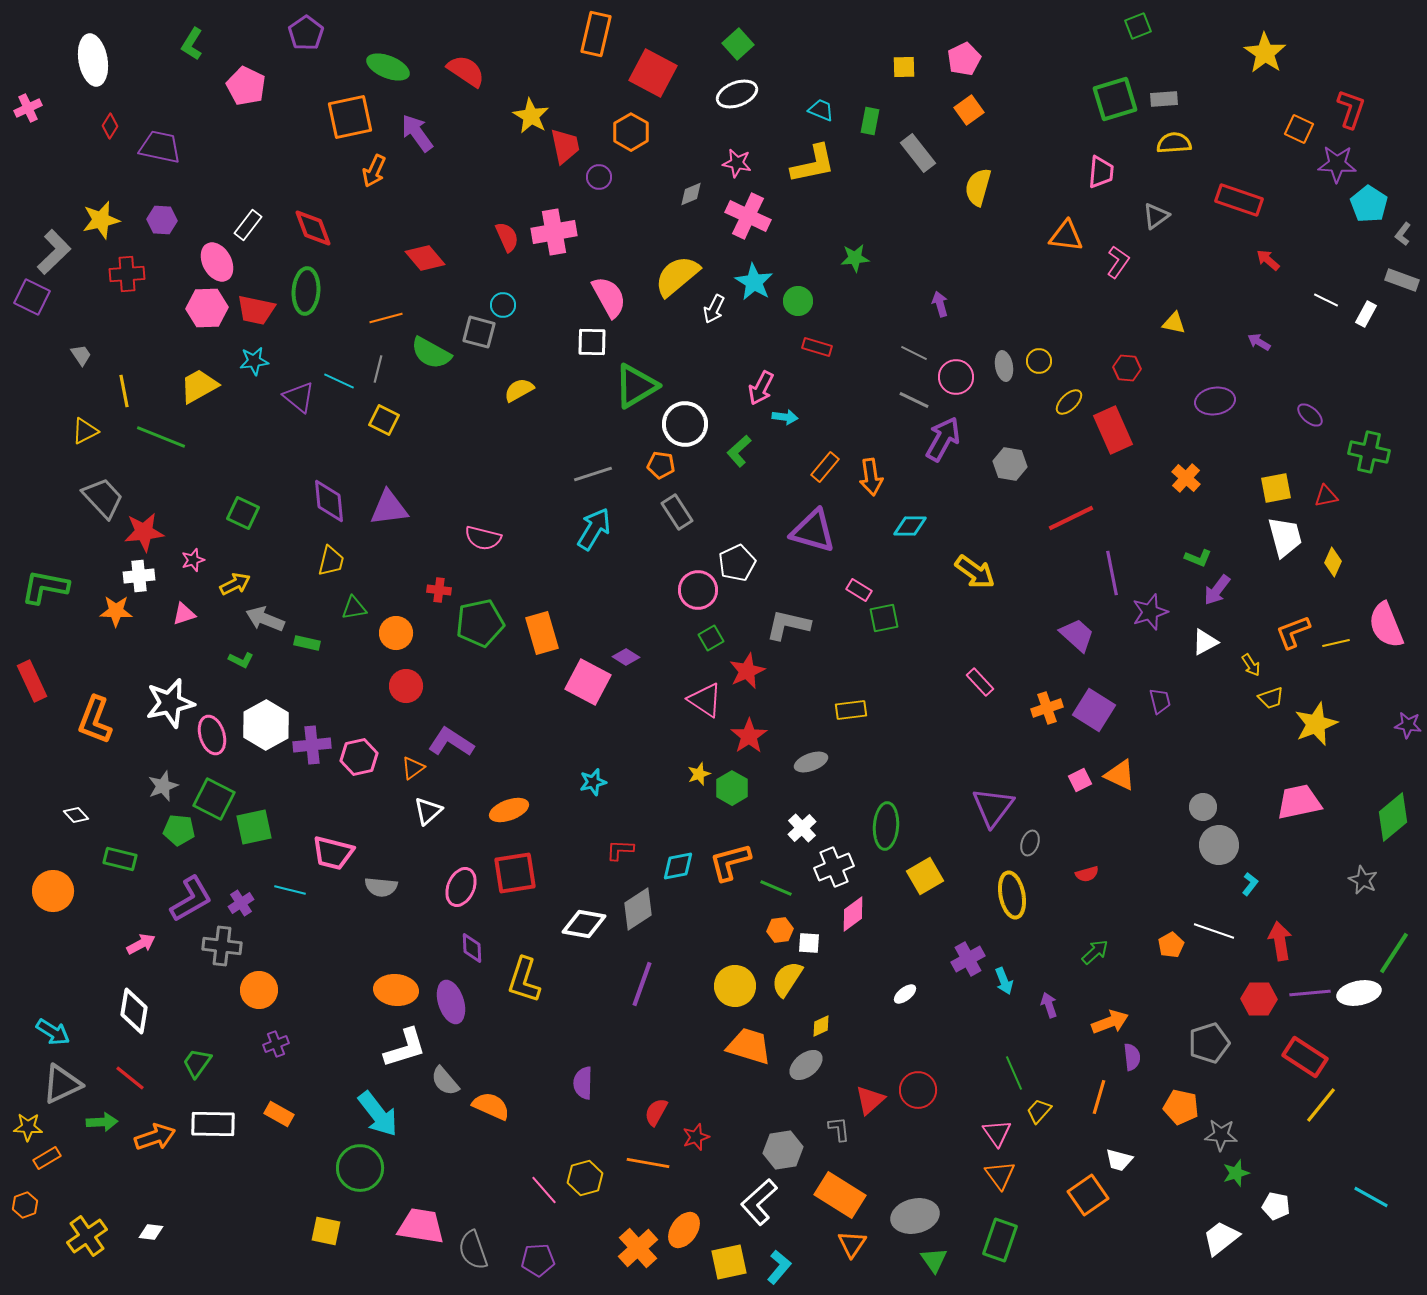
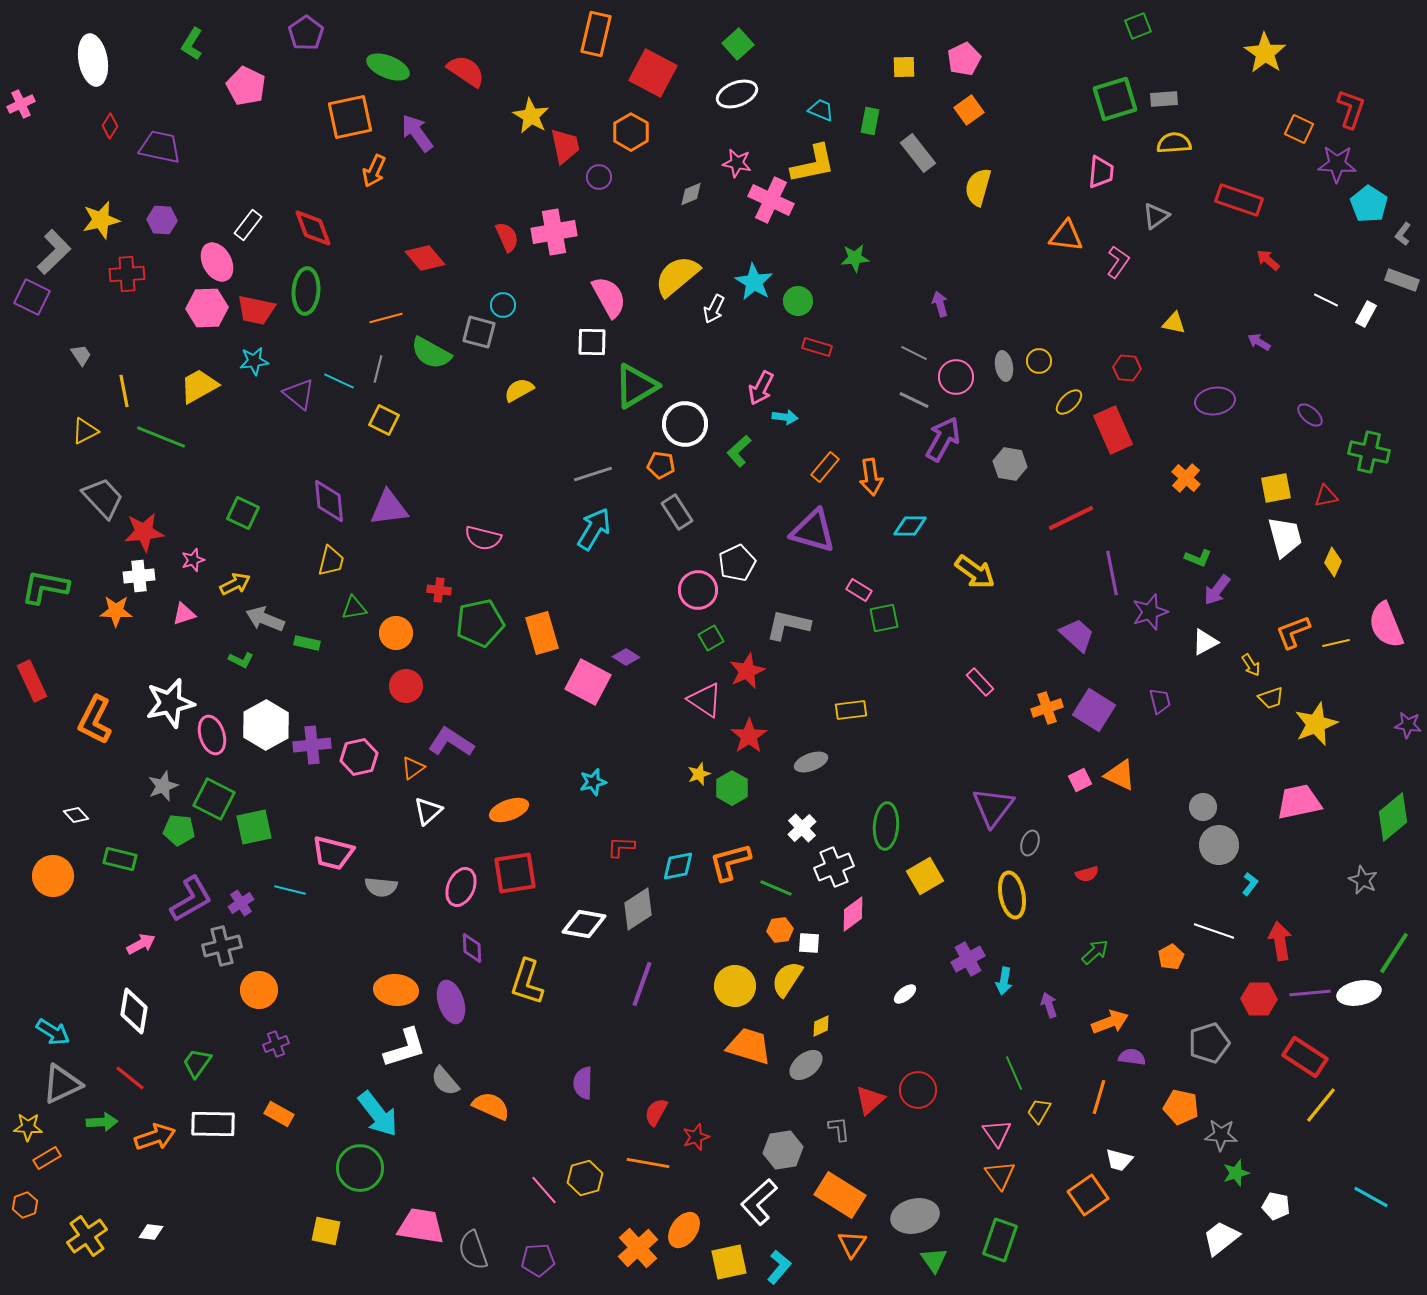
pink cross at (28, 108): moved 7 px left, 4 px up
pink cross at (748, 216): moved 23 px right, 16 px up
purple triangle at (299, 397): moved 3 px up
orange L-shape at (95, 720): rotated 6 degrees clockwise
red L-shape at (620, 850): moved 1 px right, 3 px up
orange circle at (53, 891): moved 15 px up
orange pentagon at (1171, 945): moved 12 px down
gray cross at (222, 946): rotated 21 degrees counterclockwise
yellow L-shape at (524, 980): moved 3 px right, 2 px down
cyan arrow at (1004, 981): rotated 32 degrees clockwise
purple semicircle at (1132, 1057): rotated 76 degrees counterclockwise
yellow trapezoid at (1039, 1111): rotated 12 degrees counterclockwise
